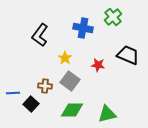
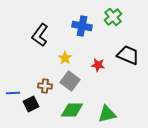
blue cross: moved 1 px left, 2 px up
black square: rotated 21 degrees clockwise
